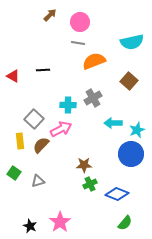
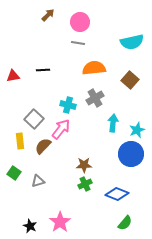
brown arrow: moved 2 px left
orange semicircle: moved 7 px down; rotated 15 degrees clockwise
red triangle: rotated 40 degrees counterclockwise
brown square: moved 1 px right, 1 px up
gray cross: moved 2 px right
cyan cross: rotated 14 degrees clockwise
cyan arrow: rotated 96 degrees clockwise
pink arrow: rotated 25 degrees counterclockwise
brown semicircle: moved 2 px right, 1 px down
green cross: moved 5 px left
